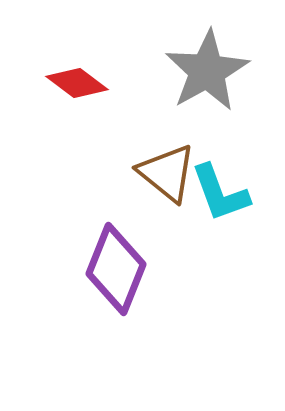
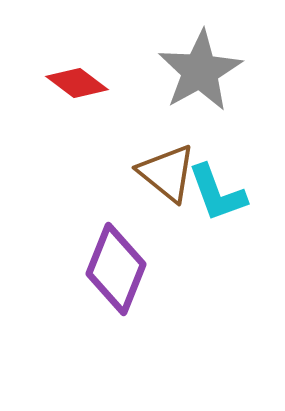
gray star: moved 7 px left
cyan L-shape: moved 3 px left
